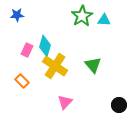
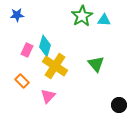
green triangle: moved 3 px right, 1 px up
pink triangle: moved 17 px left, 6 px up
